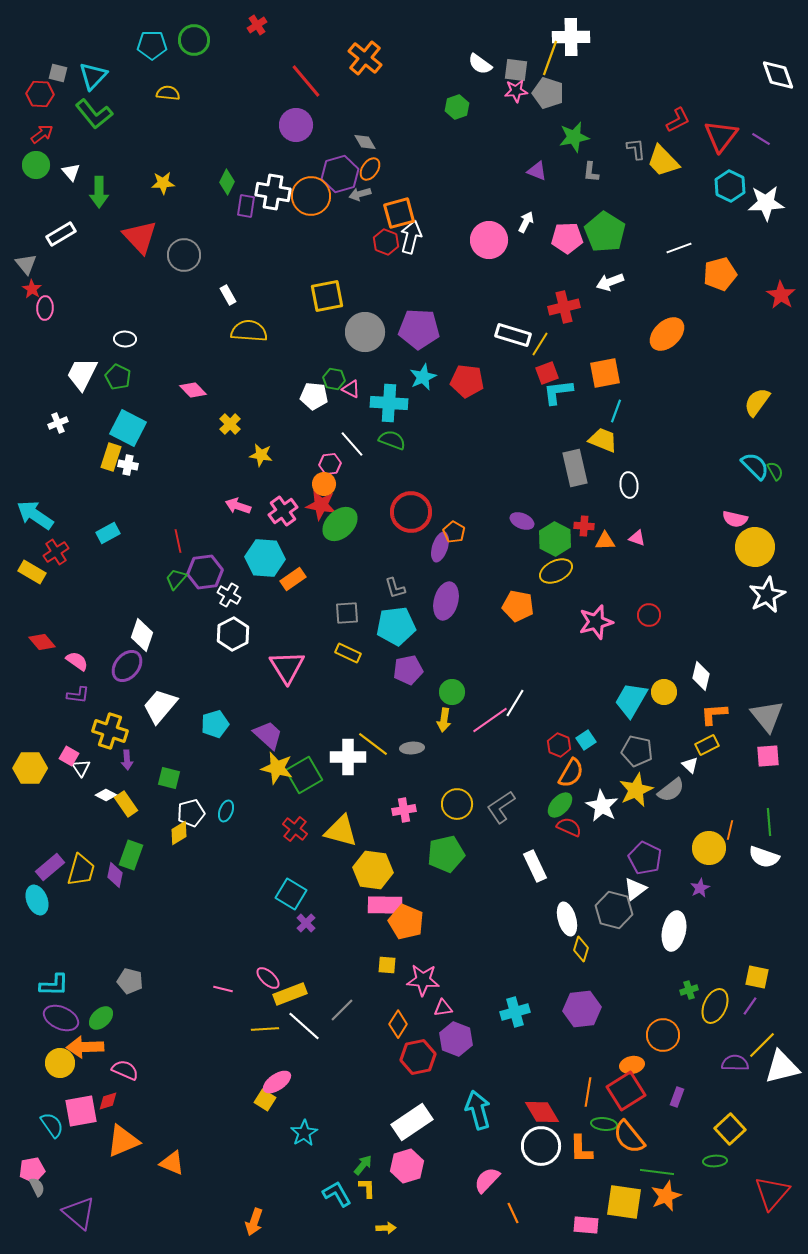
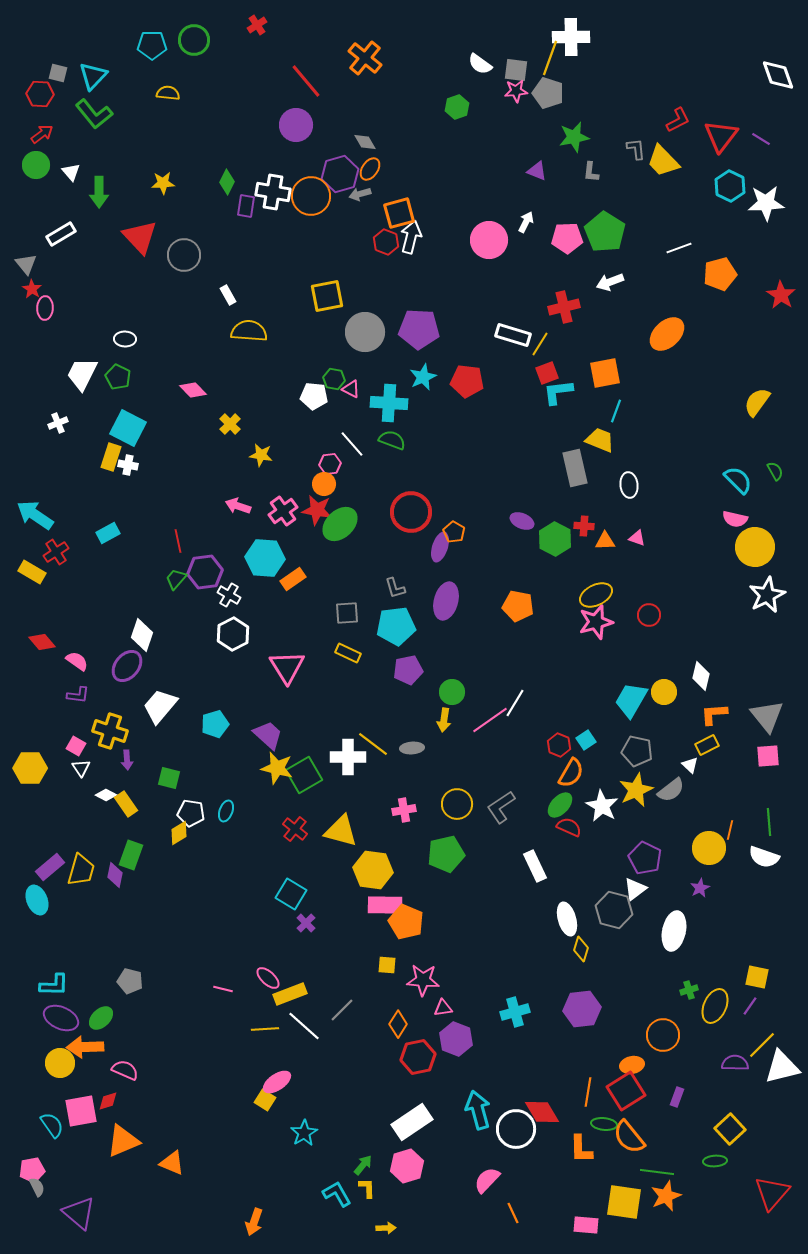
yellow trapezoid at (603, 440): moved 3 px left
cyan semicircle at (755, 466): moved 17 px left, 14 px down
red star at (321, 505): moved 4 px left, 5 px down
yellow ellipse at (556, 571): moved 40 px right, 24 px down
pink square at (69, 756): moved 7 px right, 10 px up
white pentagon at (191, 813): rotated 24 degrees clockwise
white circle at (541, 1146): moved 25 px left, 17 px up
